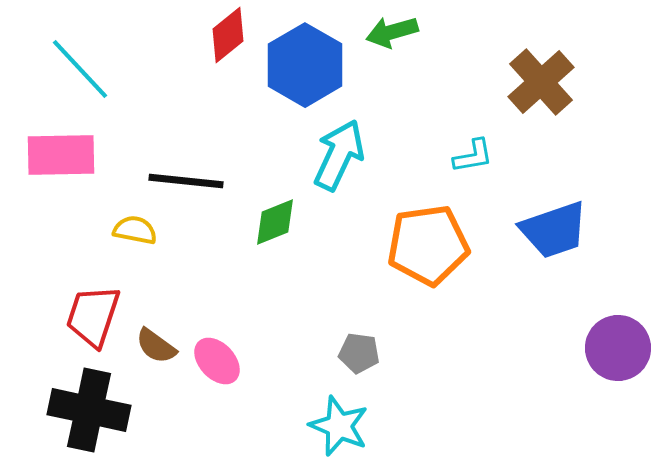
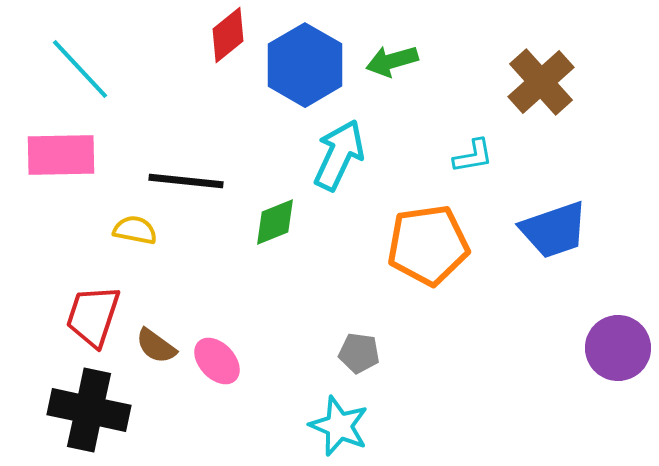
green arrow: moved 29 px down
